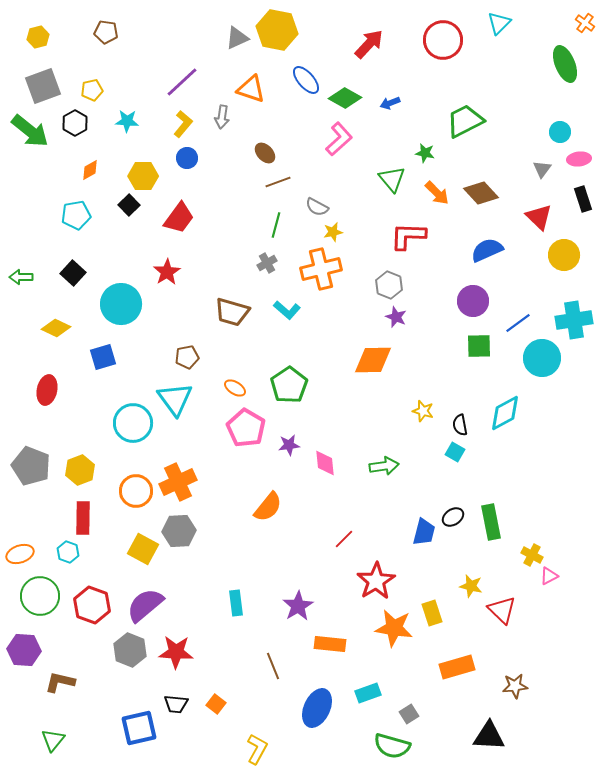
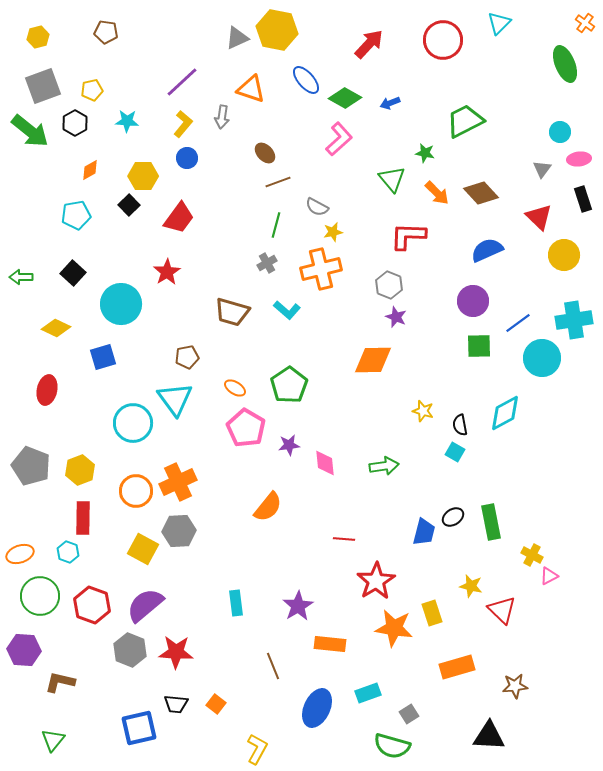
red line at (344, 539): rotated 50 degrees clockwise
